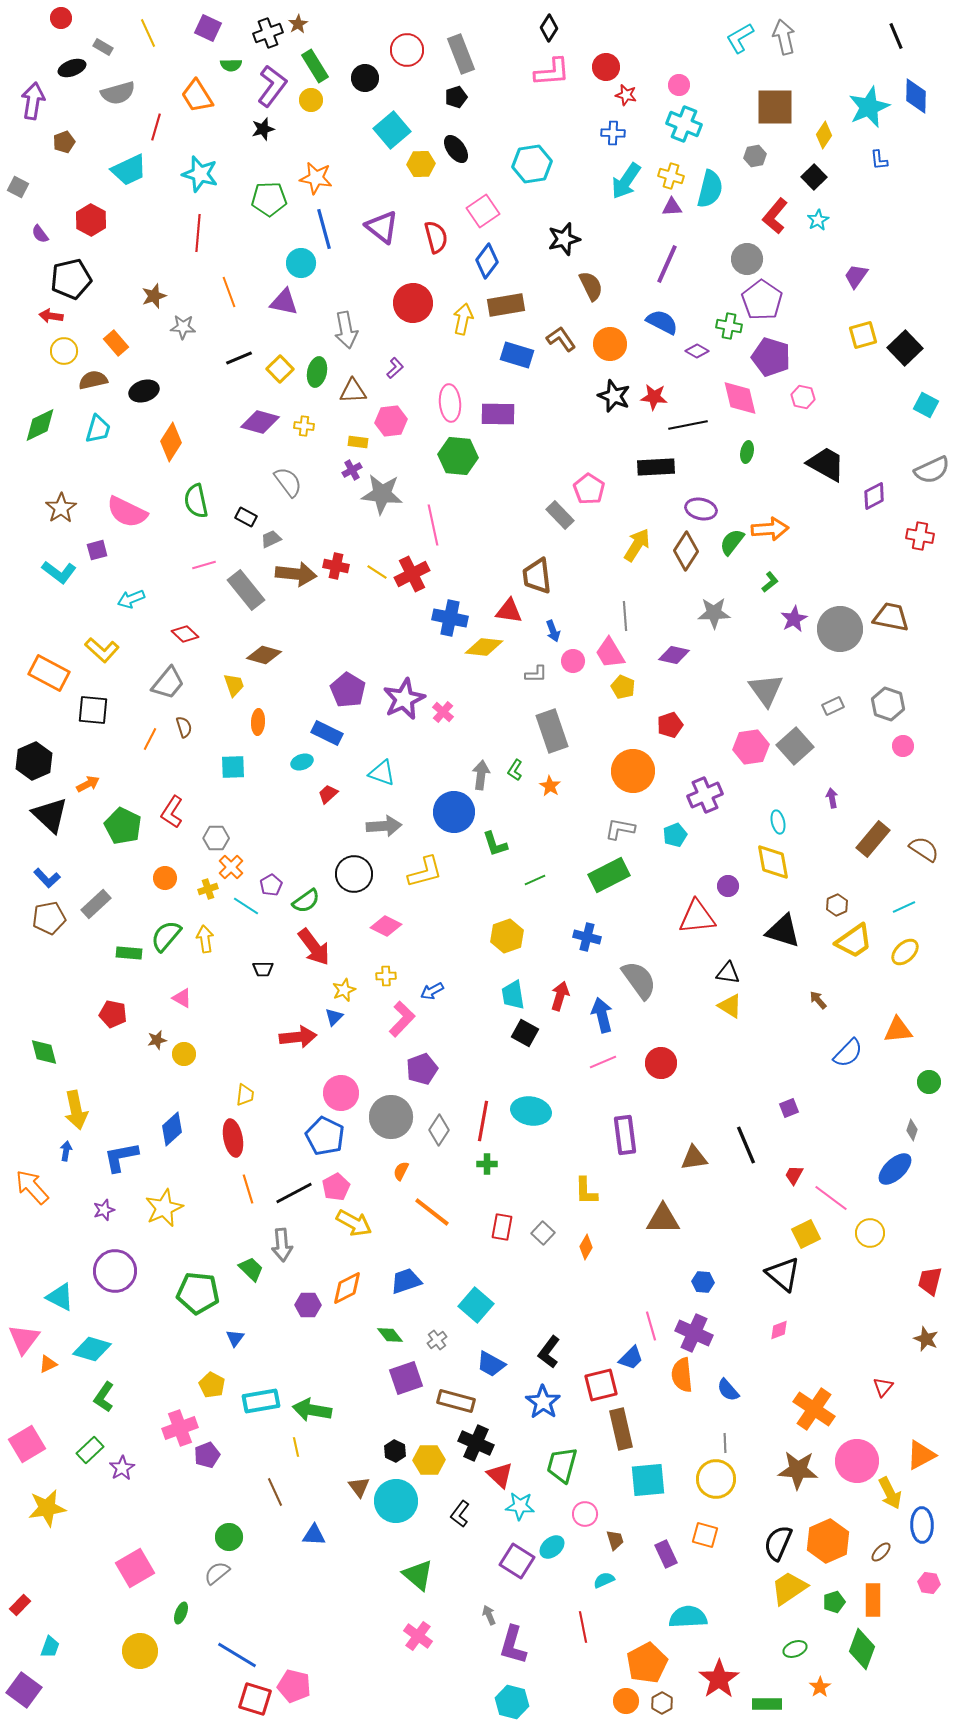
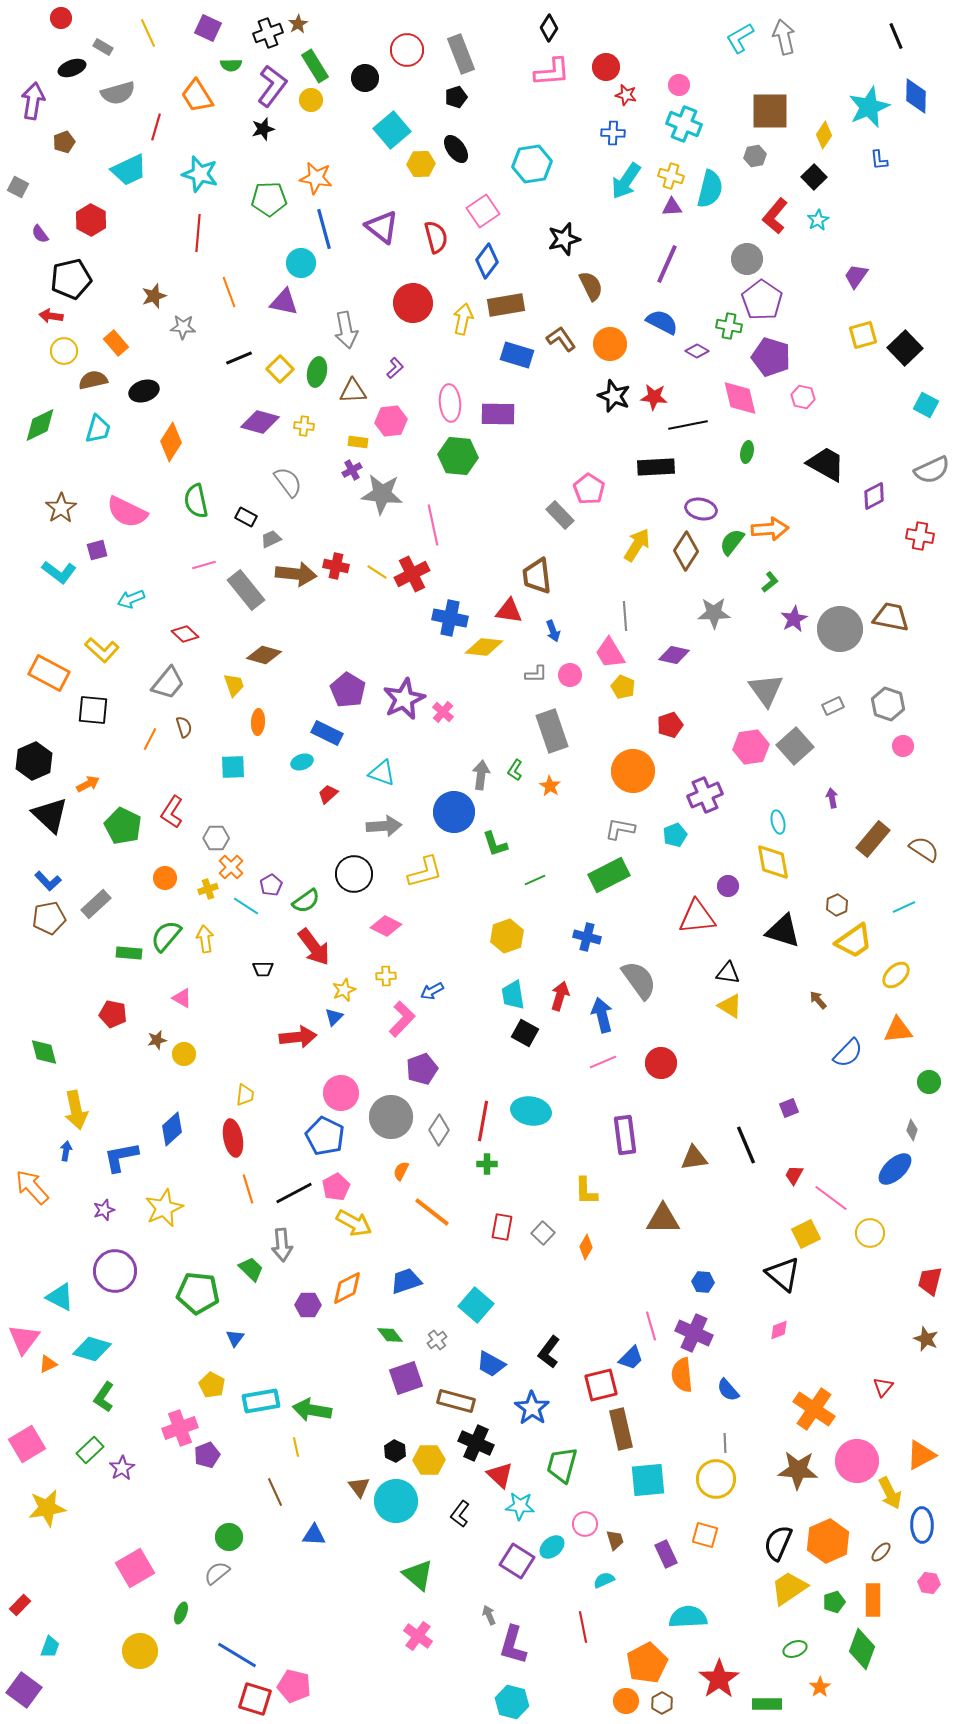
brown square at (775, 107): moved 5 px left, 4 px down
pink circle at (573, 661): moved 3 px left, 14 px down
blue L-shape at (47, 878): moved 1 px right, 3 px down
yellow ellipse at (905, 952): moved 9 px left, 23 px down
blue star at (543, 1402): moved 11 px left, 6 px down
pink circle at (585, 1514): moved 10 px down
